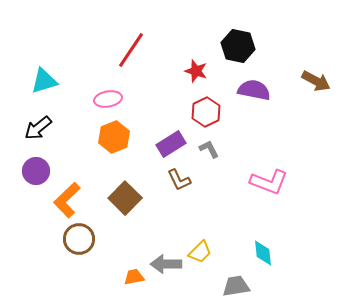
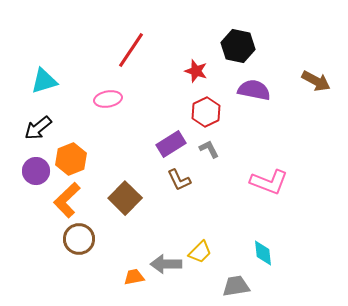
orange hexagon: moved 43 px left, 22 px down
